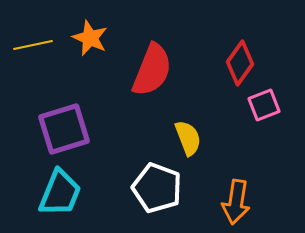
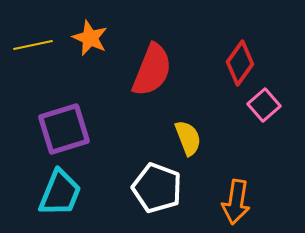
pink square: rotated 20 degrees counterclockwise
